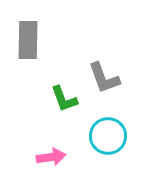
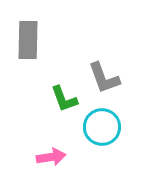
cyan circle: moved 6 px left, 9 px up
